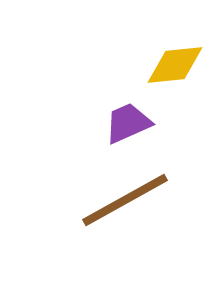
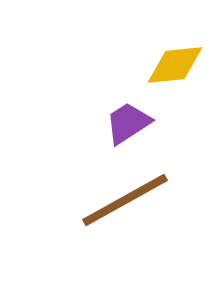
purple trapezoid: rotated 9 degrees counterclockwise
